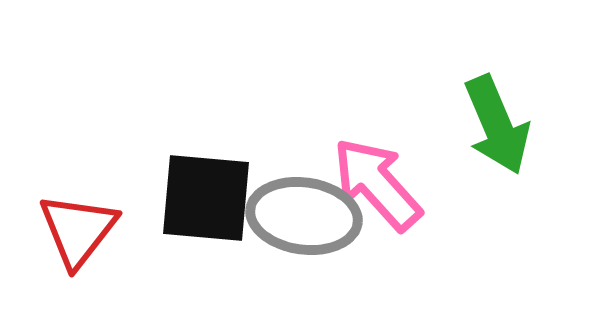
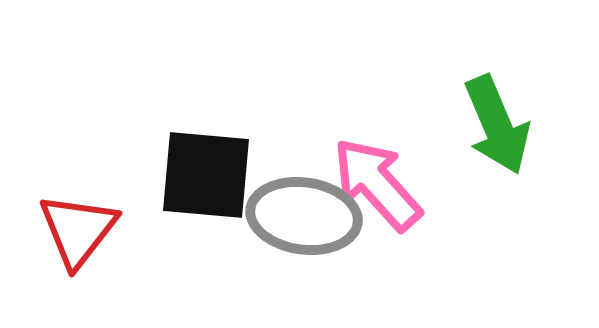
black square: moved 23 px up
